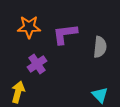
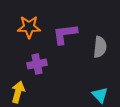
purple cross: rotated 24 degrees clockwise
